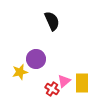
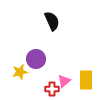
yellow rectangle: moved 4 px right, 3 px up
red cross: rotated 32 degrees counterclockwise
